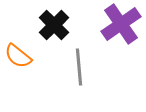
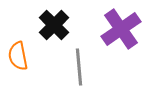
purple cross: moved 5 px down
orange semicircle: rotated 40 degrees clockwise
